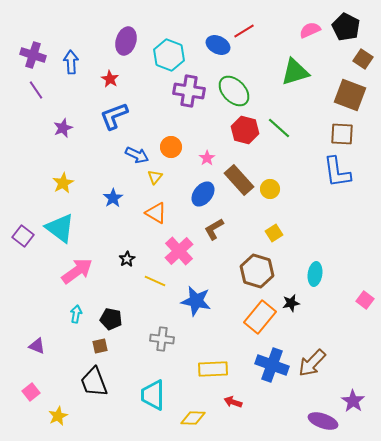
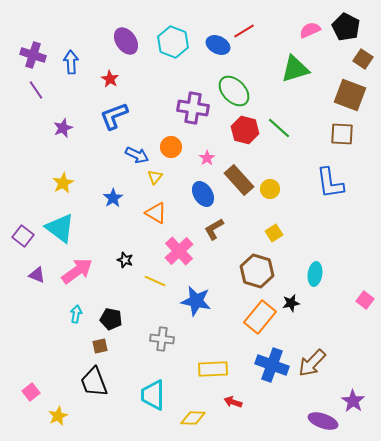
purple ellipse at (126, 41): rotated 52 degrees counterclockwise
cyan hexagon at (169, 55): moved 4 px right, 13 px up
green triangle at (295, 72): moved 3 px up
purple cross at (189, 91): moved 4 px right, 17 px down
blue L-shape at (337, 172): moved 7 px left, 11 px down
blue ellipse at (203, 194): rotated 70 degrees counterclockwise
black star at (127, 259): moved 2 px left, 1 px down; rotated 21 degrees counterclockwise
purple triangle at (37, 346): moved 71 px up
